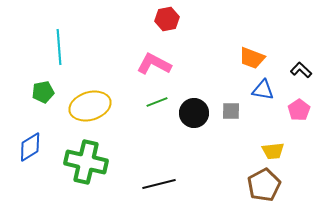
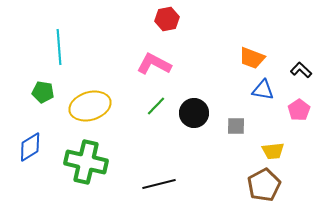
green pentagon: rotated 20 degrees clockwise
green line: moved 1 px left, 4 px down; rotated 25 degrees counterclockwise
gray square: moved 5 px right, 15 px down
